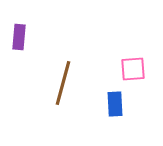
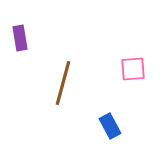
purple rectangle: moved 1 px right, 1 px down; rotated 15 degrees counterclockwise
blue rectangle: moved 5 px left, 22 px down; rotated 25 degrees counterclockwise
